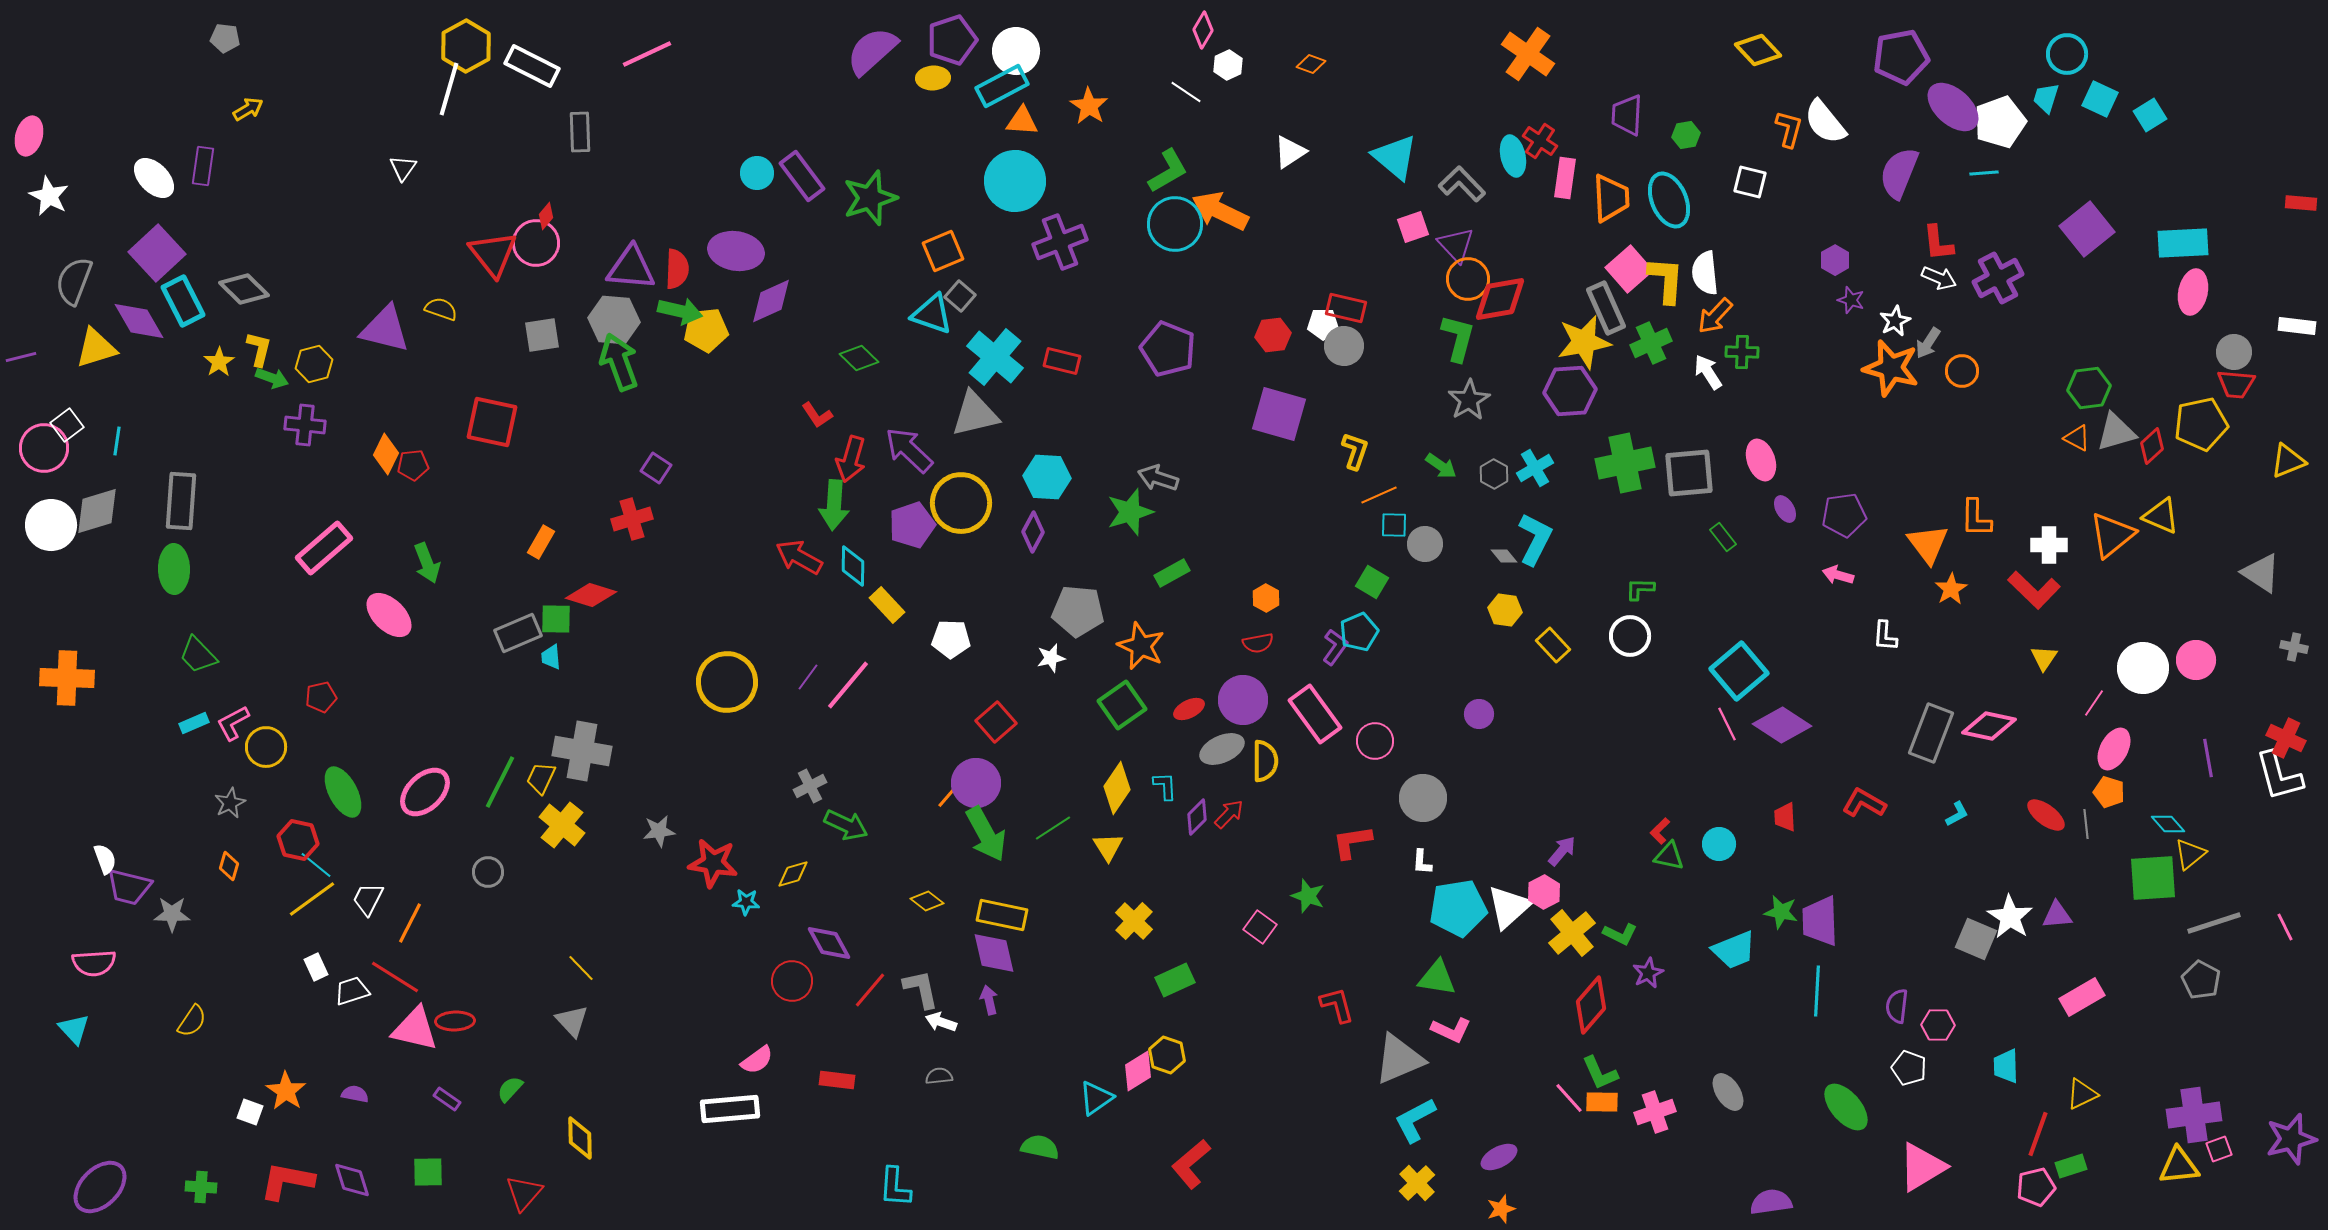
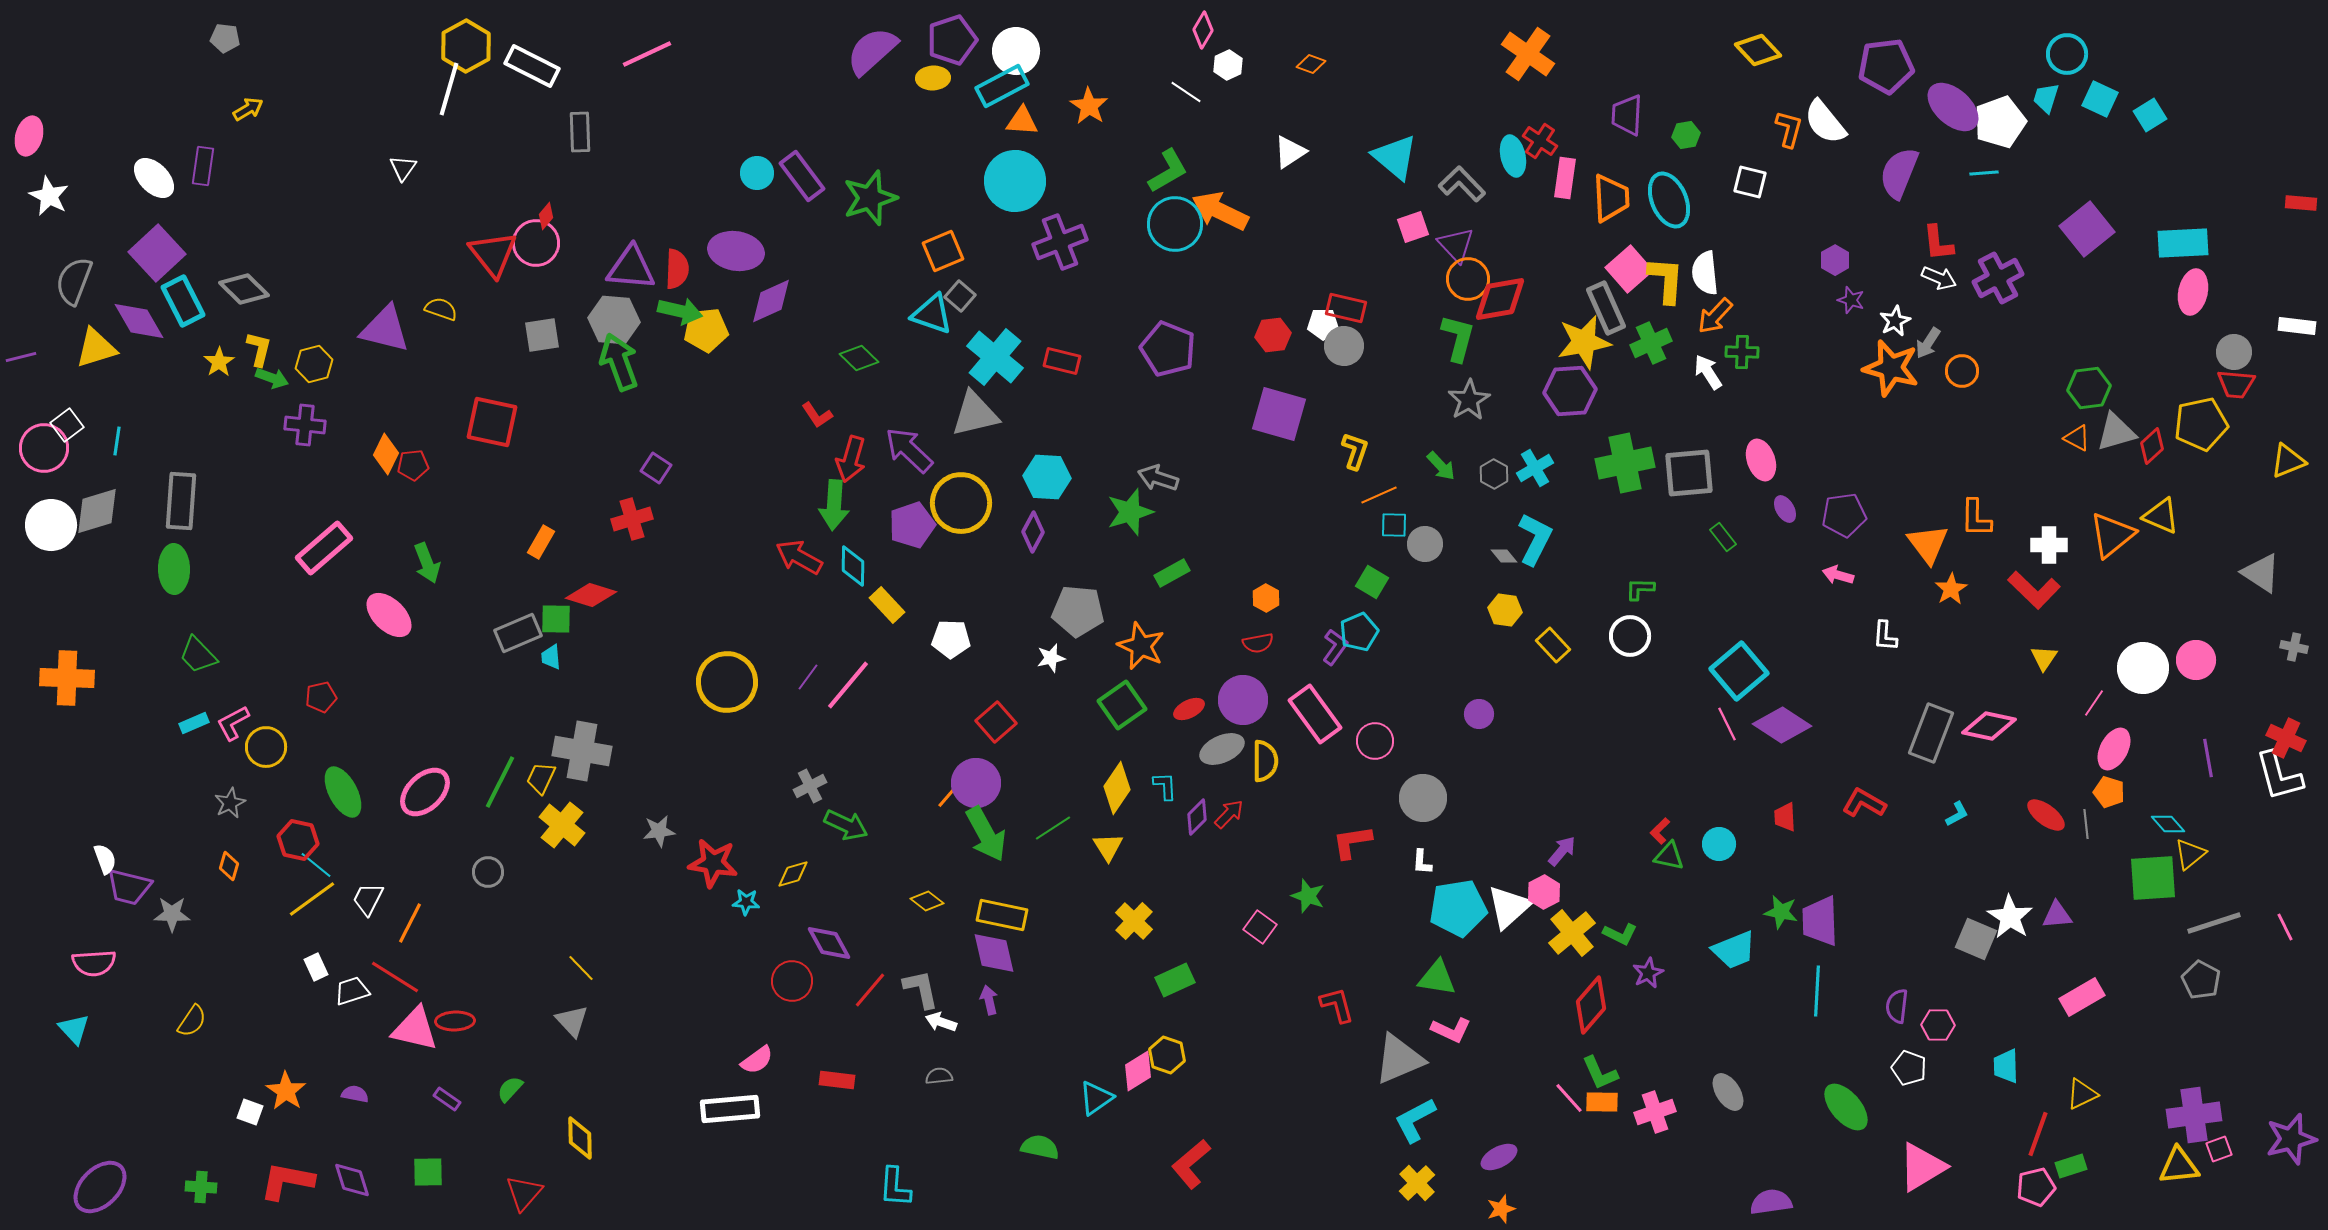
purple pentagon at (1901, 57): moved 15 px left, 9 px down; rotated 4 degrees clockwise
green arrow at (1441, 466): rotated 12 degrees clockwise
